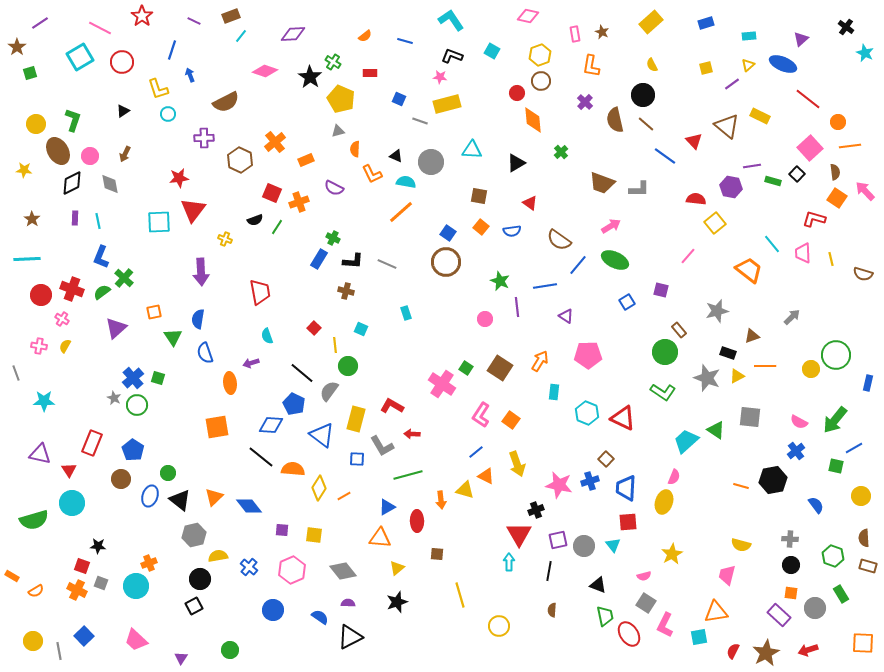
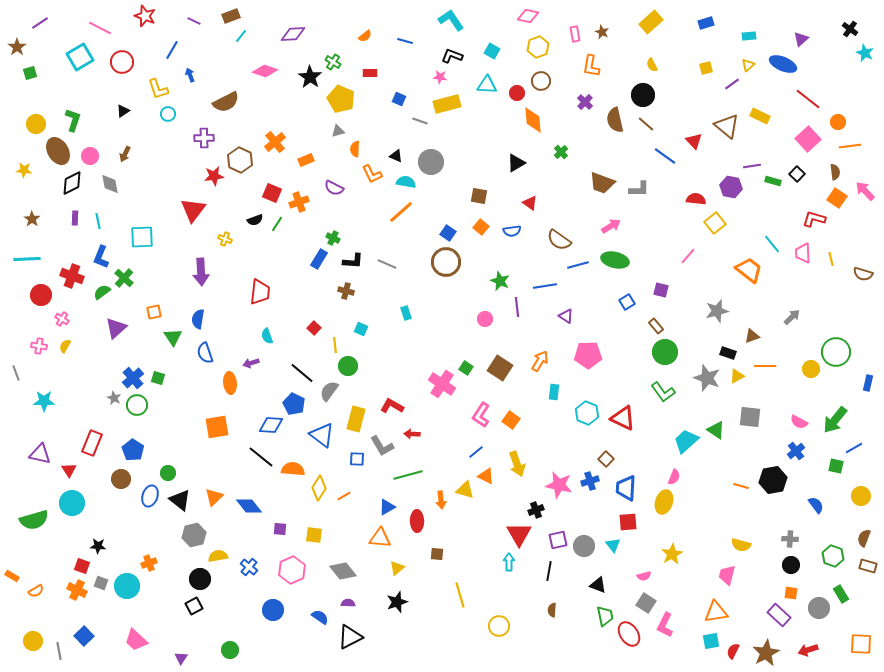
red star at (142, 16): moved 3 px right; rotated 15 degrees counterclockwise
black cross at (846, 27): moved 4 px right, 2 px down
blue line at (172, 50): rotated 12 degrees clockwise
yellow hexagon at (540, 55): moved 2 px left, 8 px up
pink square at (810, 148): moved 2 px left, 9 px up
cyan triangle at (472, 150): moved 15 px right, 65 px up
red star at (179, 178): moved 35 px right, 2 px up
cyan square at (159, 222): moved 17 px left, 15 px down
green line at (277, 227): moved 3 px up
green ellipse at (615, 260): rotated 12 degrees counterclockwise
blue line at (578, 265): rotated 35 degrees clockwise
red cross at (72, 289): moved 13 px up
red trapezoid at (260, 292): rotated 16 degrees clockwise
brown rectangle at (679, 330): moved 23 px left, 4 px up
green circle at (836, 355): moved 3 px up
green L-shape at (663, 392): rotated 20 degrees clockwise
purple square at (282, 530): moved 2 px left, 1 px up
brown semicircle at (864, 538): rotated 24 degrees clockwise
cyan circle at (136, 586): moved 9 px left
gray circle at (815, 608): moved 4 px right
cyan square at (699, 637): moved 12 px right, 4 px down
orange square at (863, 643): moved 2 px left, 1 px down
